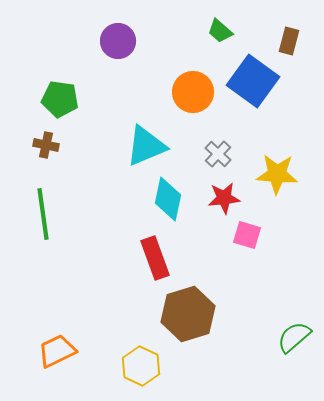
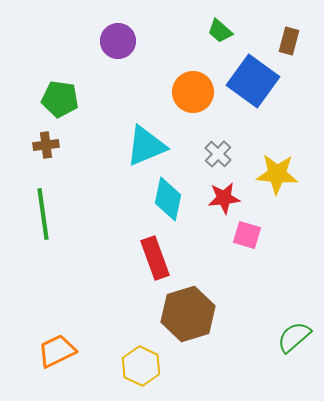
brown cross: rotated 20 degrees counterclockwise
